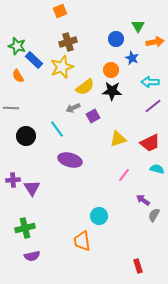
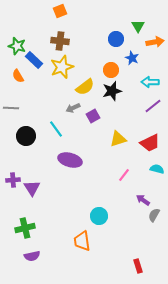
brown cross: moved 8 px left, 1 px up; rotated 24 degrees clockwise
black star: rotated 18 degrees counterclockwise
cyan line: moved 1 px left
